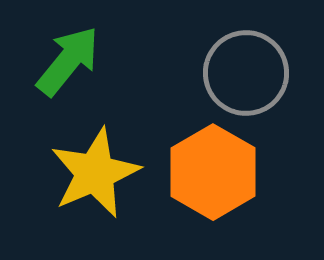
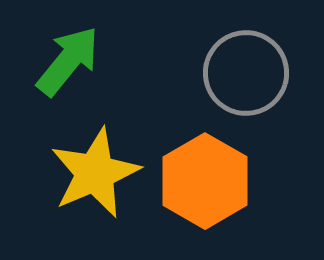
orange hexagon: moved 8 px left, 9 px down
